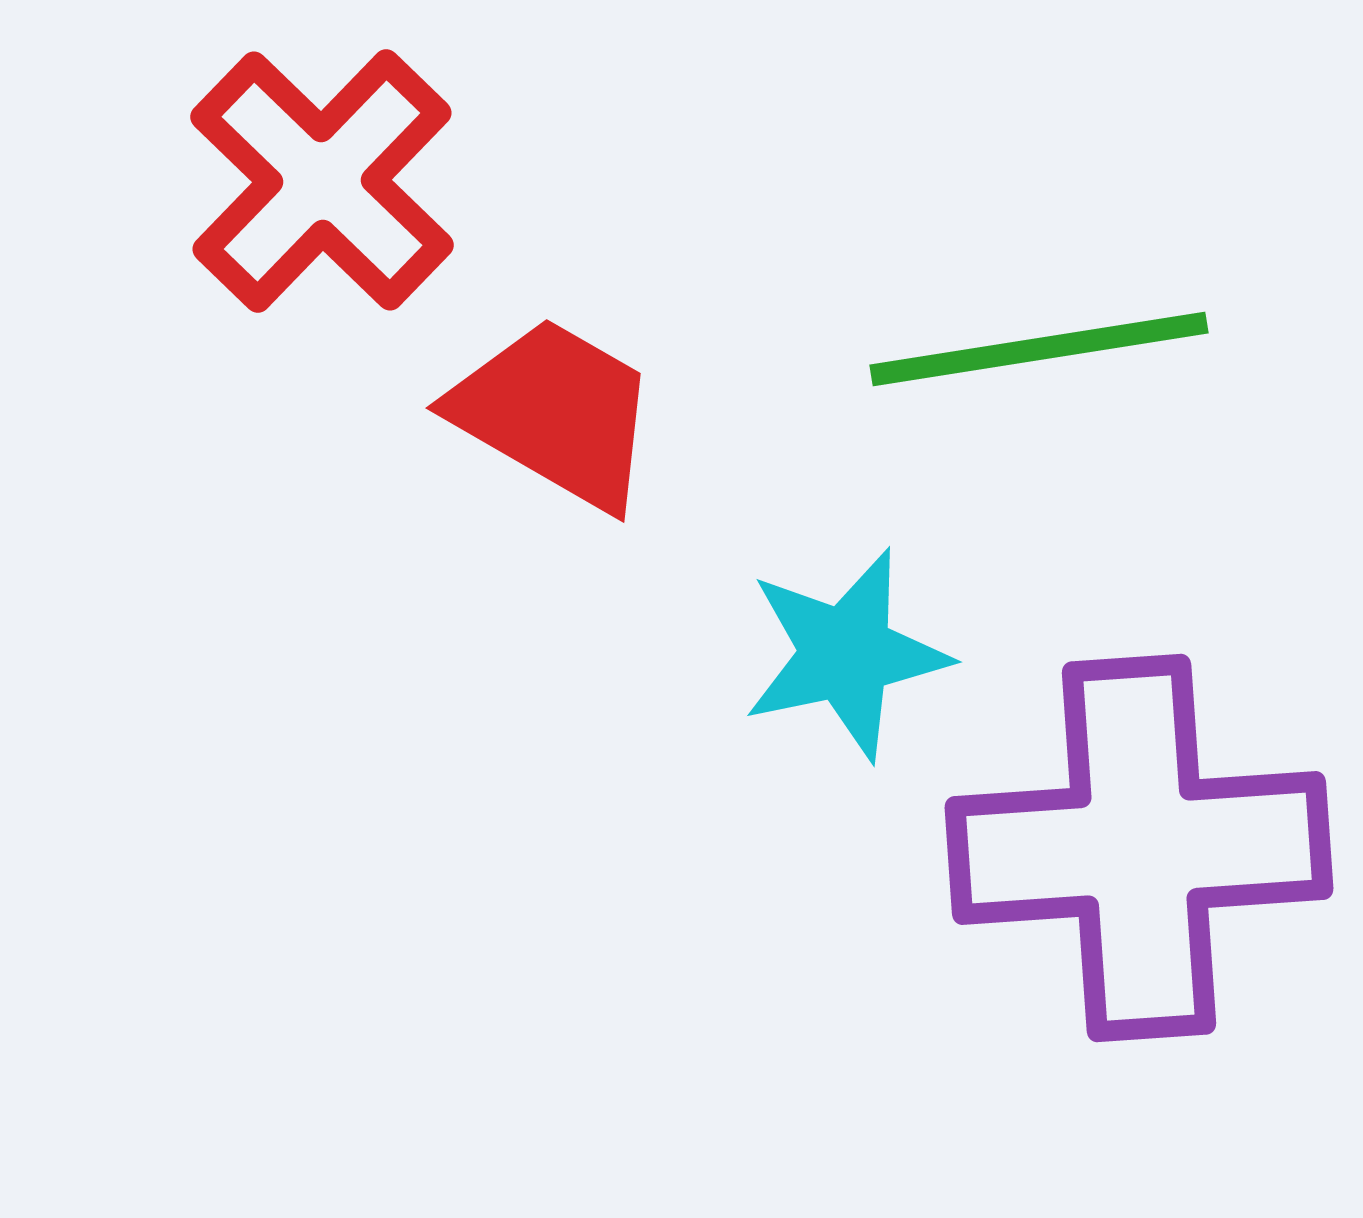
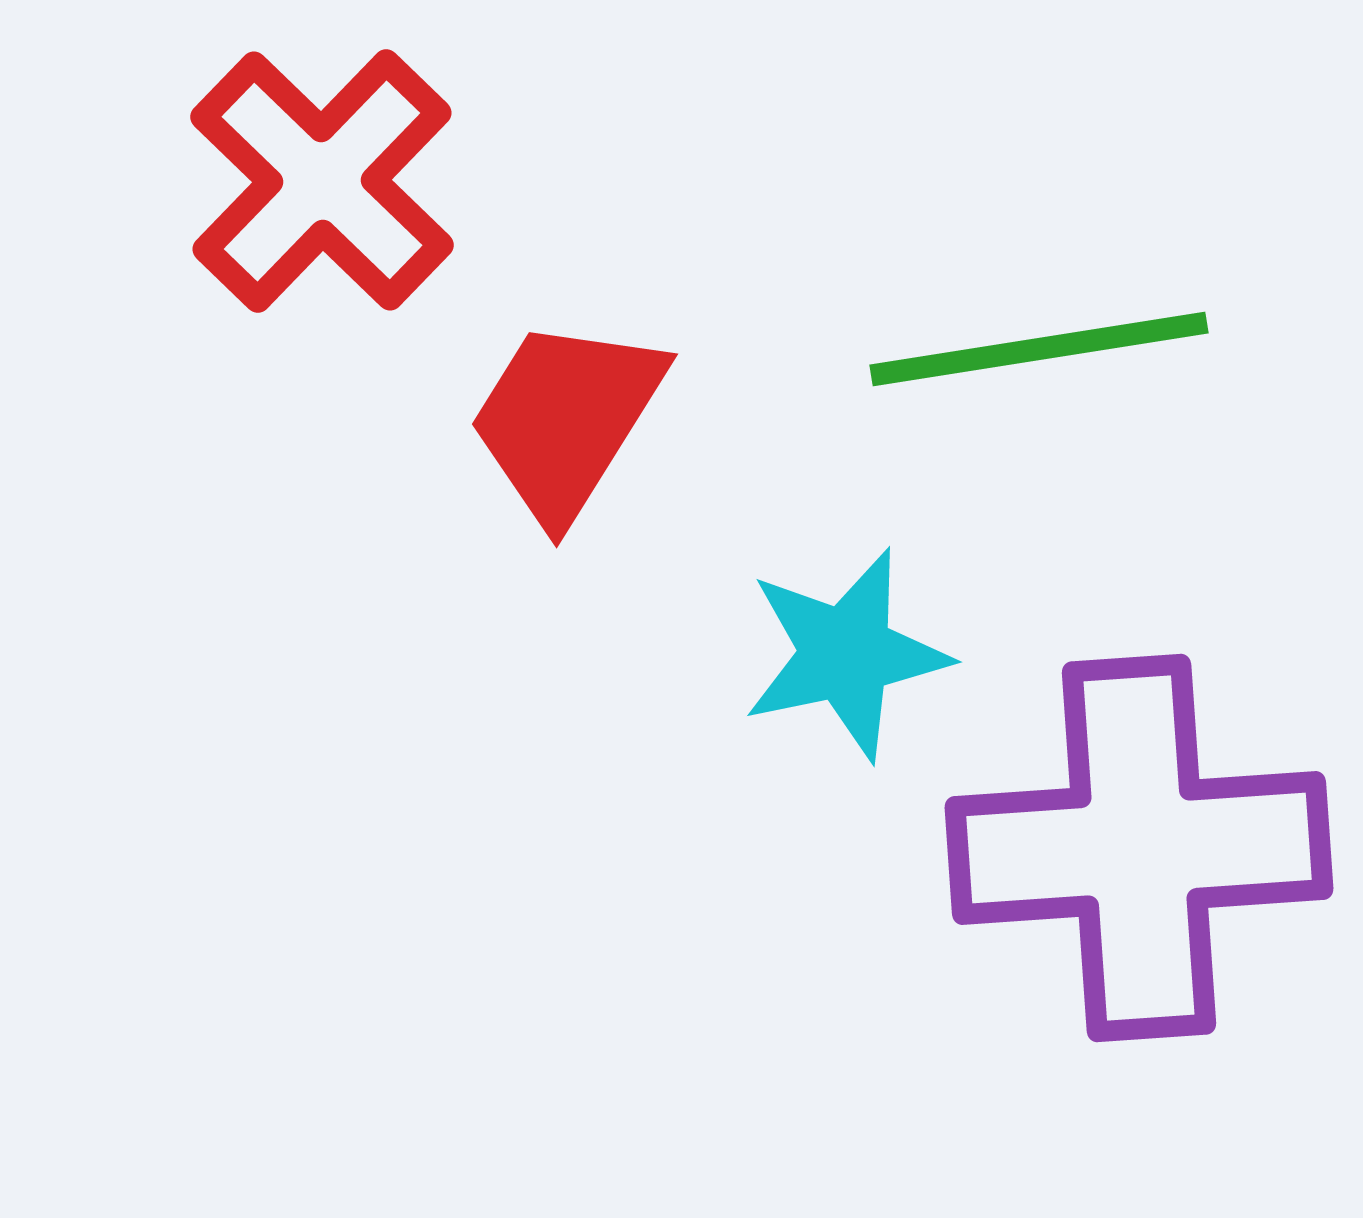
red trapezoid: moved 11 px right, 6 px down; rotated 88 degrees counterclockwise
